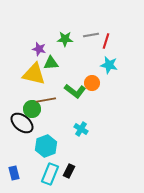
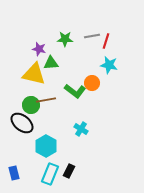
gray line: moved 1 px right, 1 px down
green circle: moved 1 px left, 4 px up
cyan hexagon: rotated 10 degrees counterclockwise
